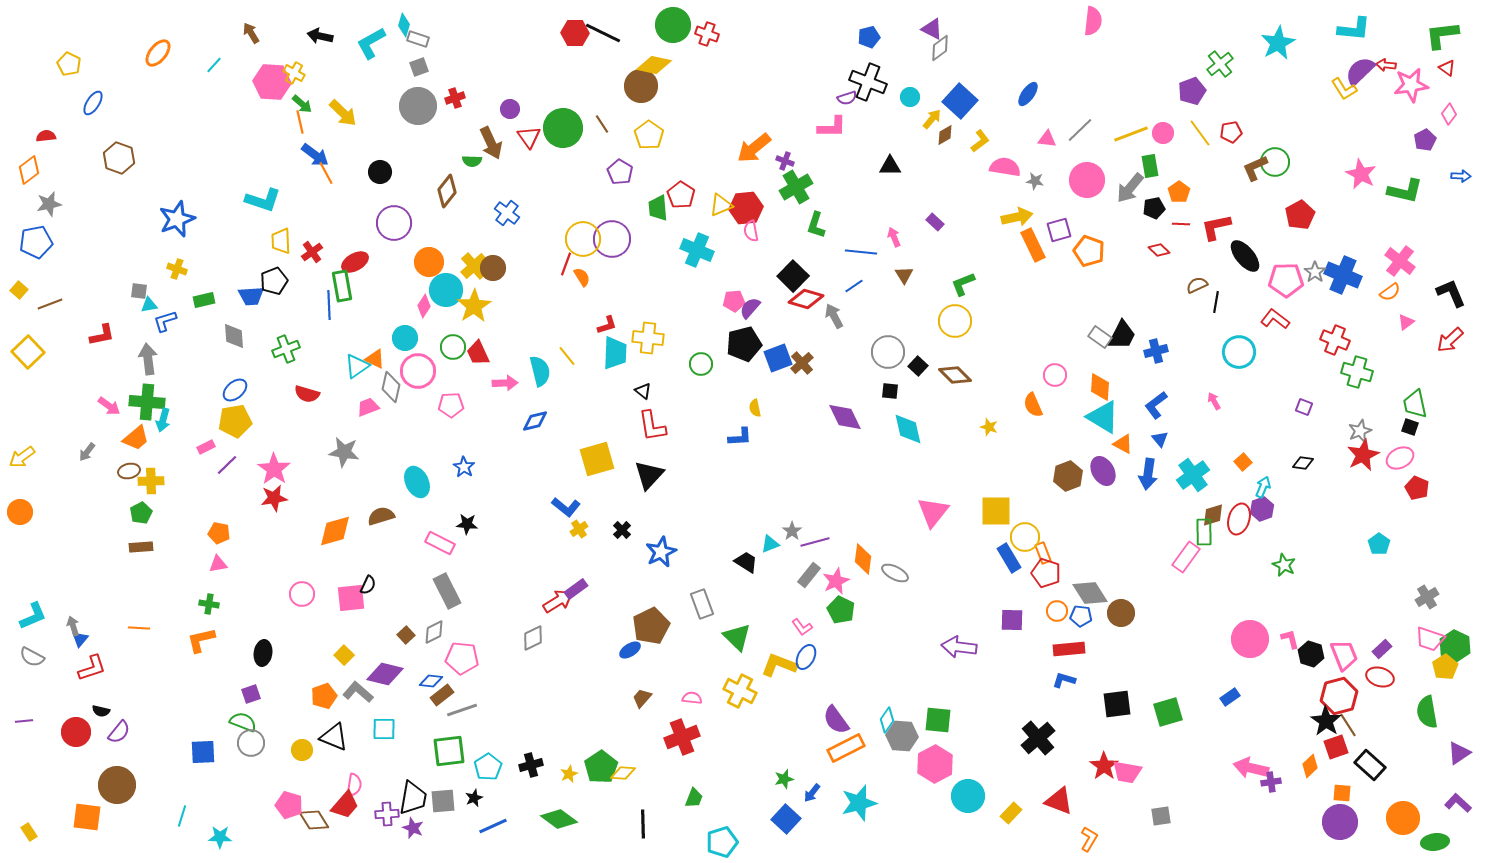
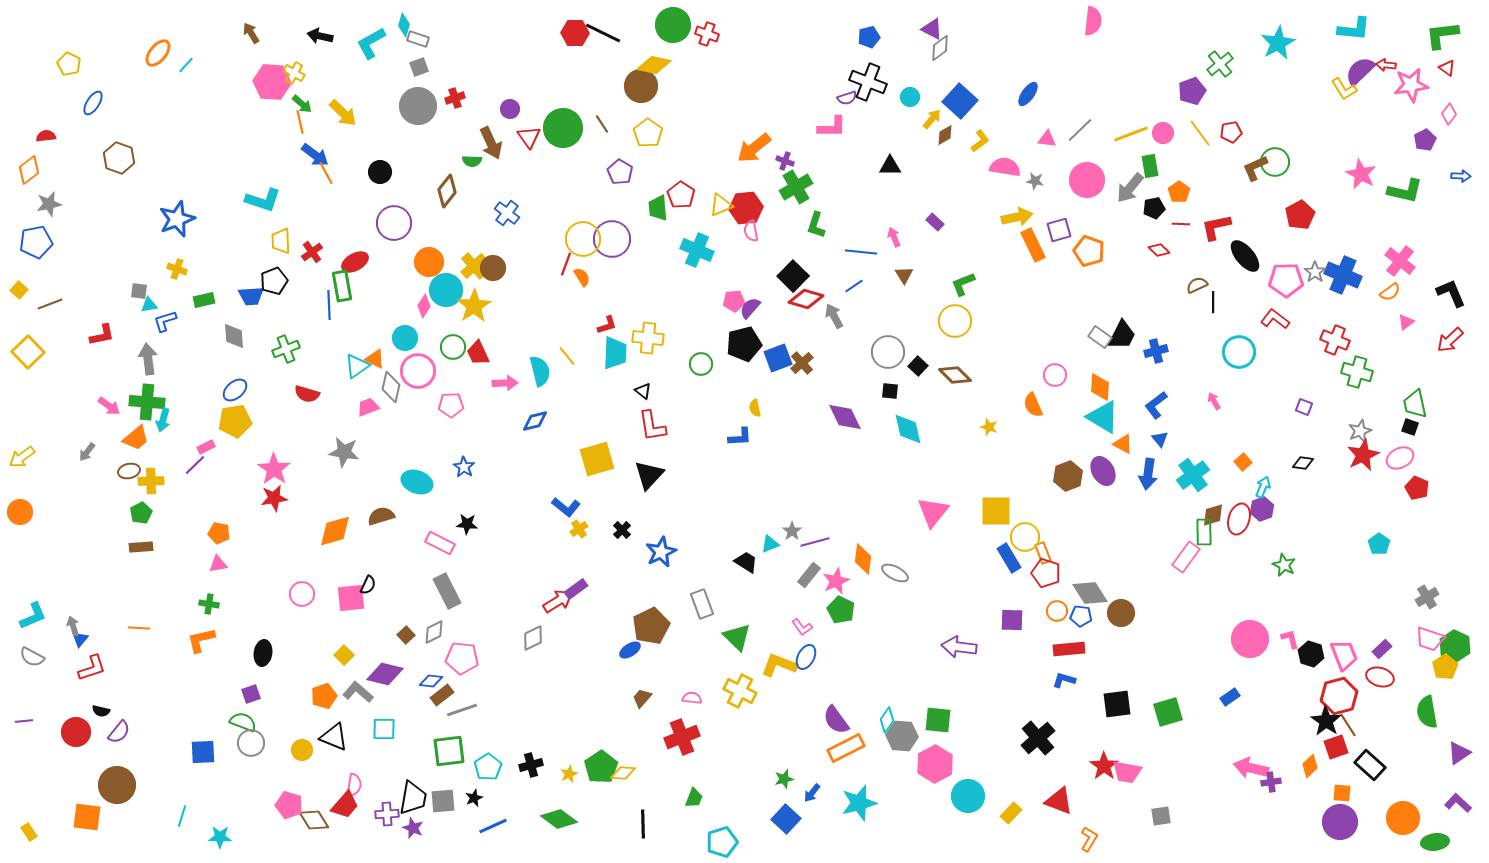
cyan line at (214, 65): moved 28 px left
yellow pentagon at (649, 135): moved 1 px left, 2 px up
black line at (1216, 302): moved 3 px left; rotated 10 degrees counterclockwise
purple line at (227, 465): moved 32 px left
cyan ellipse at (417, 482): rotated 44 degrees counterclockwise
